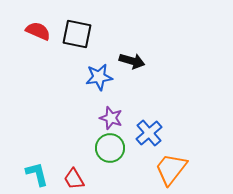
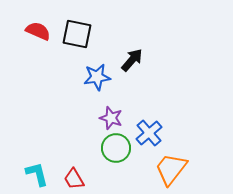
black arrow: moved 1 px up; rotated 65 degrees counterclockwise
blue star: moved 2 px left
green circle: moved 6 px right
